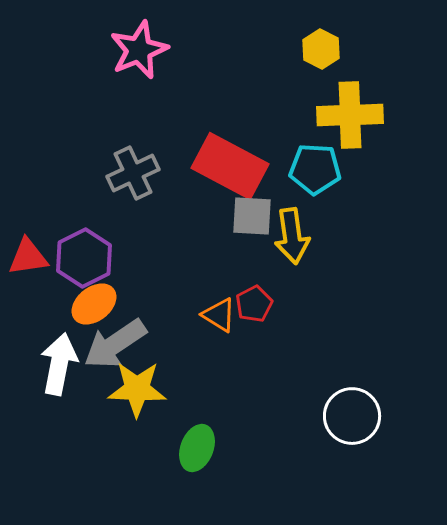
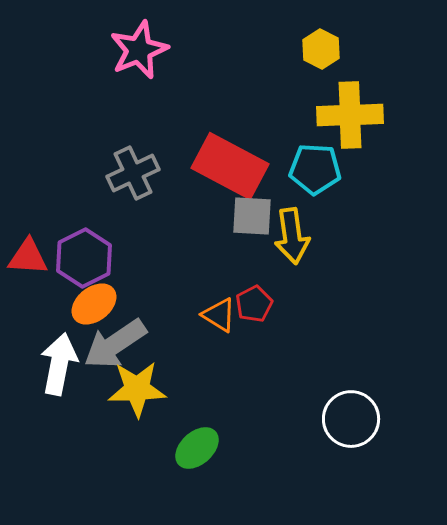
red triangle: rotated 12 degrees clockwise
yellow star: rotated 4 degrees counterclockwise
white circle: moved 1 px left, 3 px down
green ellipse: rotated 27 degrees clockwise
